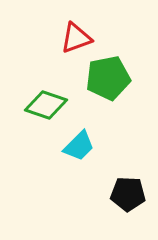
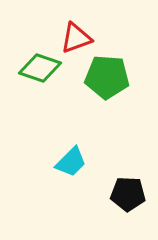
green pentagon: moved 1 px left, 1 px up; rotated 15 degrees clockwise
green diamond: moved 6 px left, 37 px up
cyan trapezoid: moved 8 px left, 16 px down
